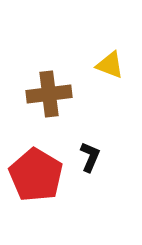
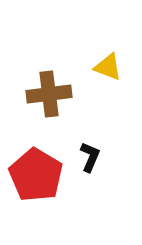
yellow triangle: moved 2 px left, 2 px down
